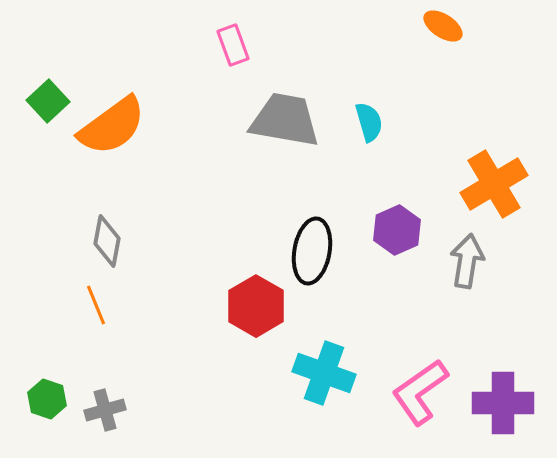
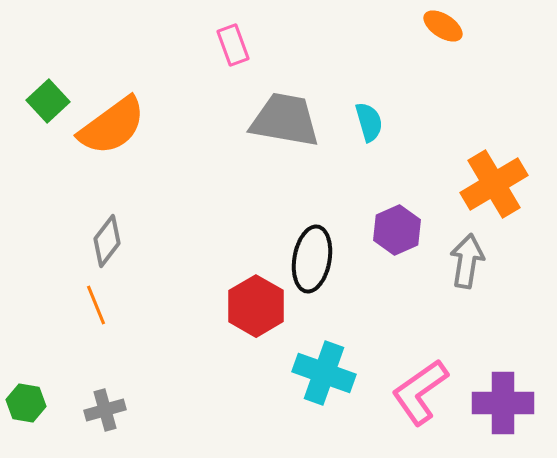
gray diamond: rotated 27 degrees clockwise
black ellipse: moved 8 px down
green hexagon: moved 21 px left, 4 px down; rotated 9 degrees counterclockwise
